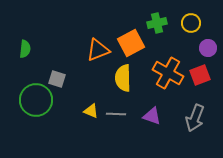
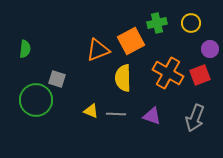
orange square: moved 2 px up
purple circle: moved 2 px right, 1 px down
